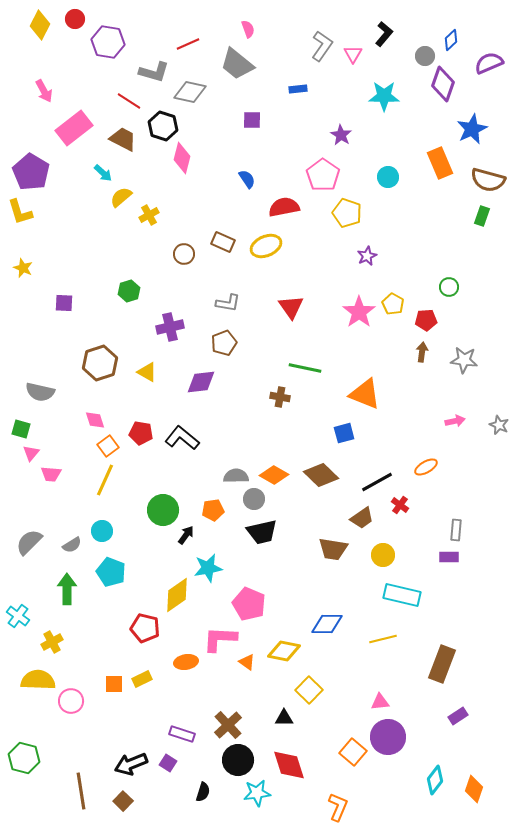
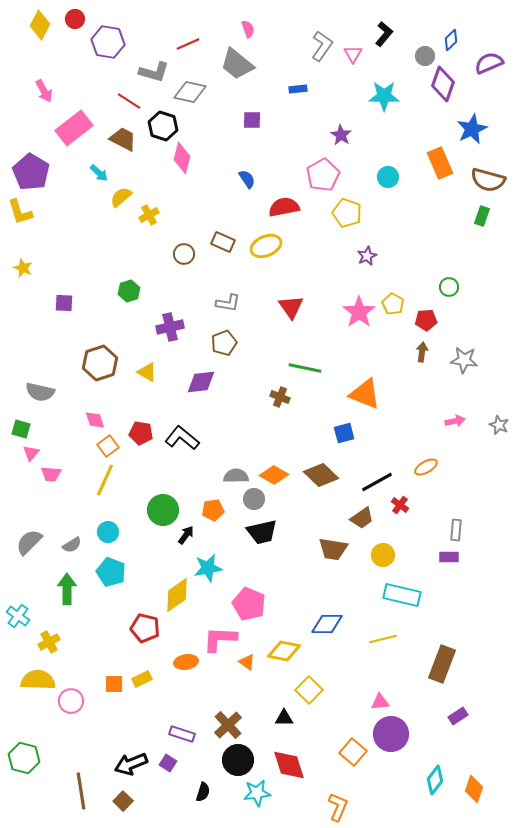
cyan arrow at (103, 173): moved 4 px left
pink pentagon at (323, 175): rotated 8 degrees clockwise
brown cross at (280, 397): rotated 12 degrees clockwise
cyan circle at (102, 531): moved 6 px right, 1 px down
yellow cross at (52, 642): moved 3 px left
purple circle at (388, 737): moved 3 px right, 3 px up
